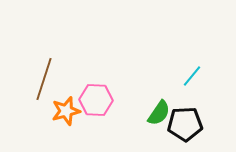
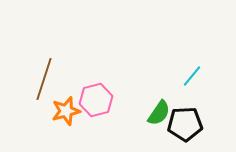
pink hexagon: rotated 16 degrees counterclockwise
